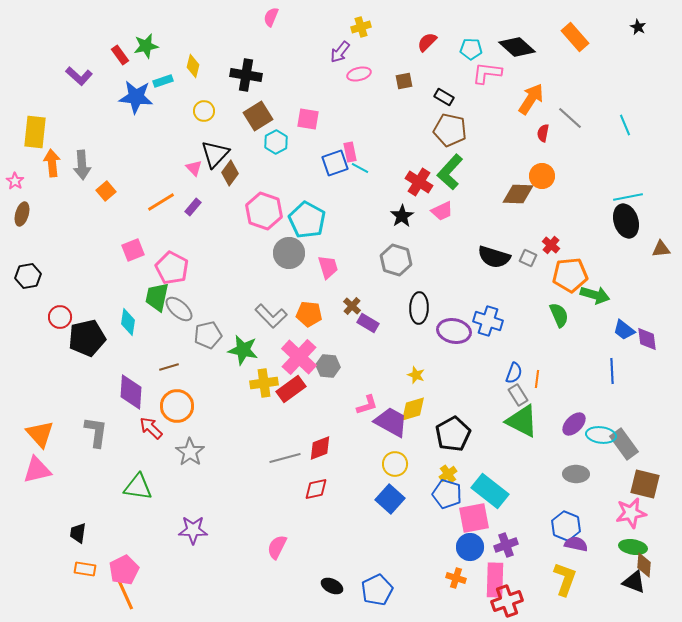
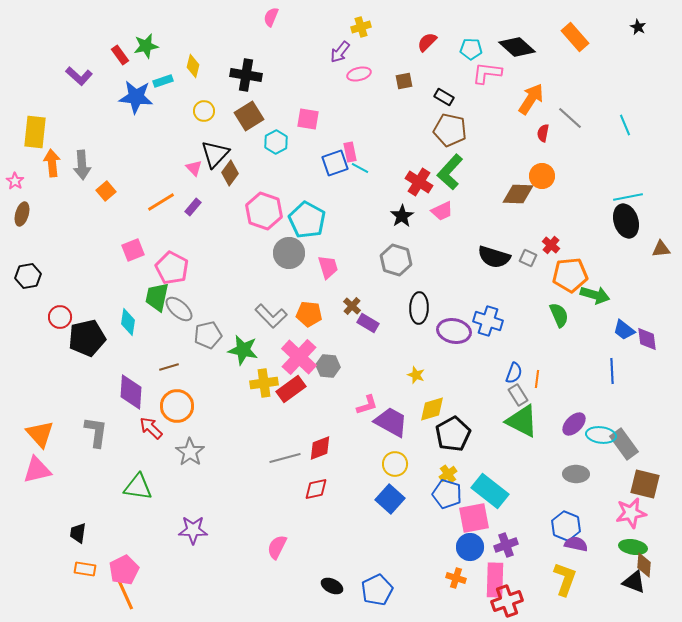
brown square at (258, 116): moved 9 px left
yellow diamond at (413, 409): moved 19 px right
